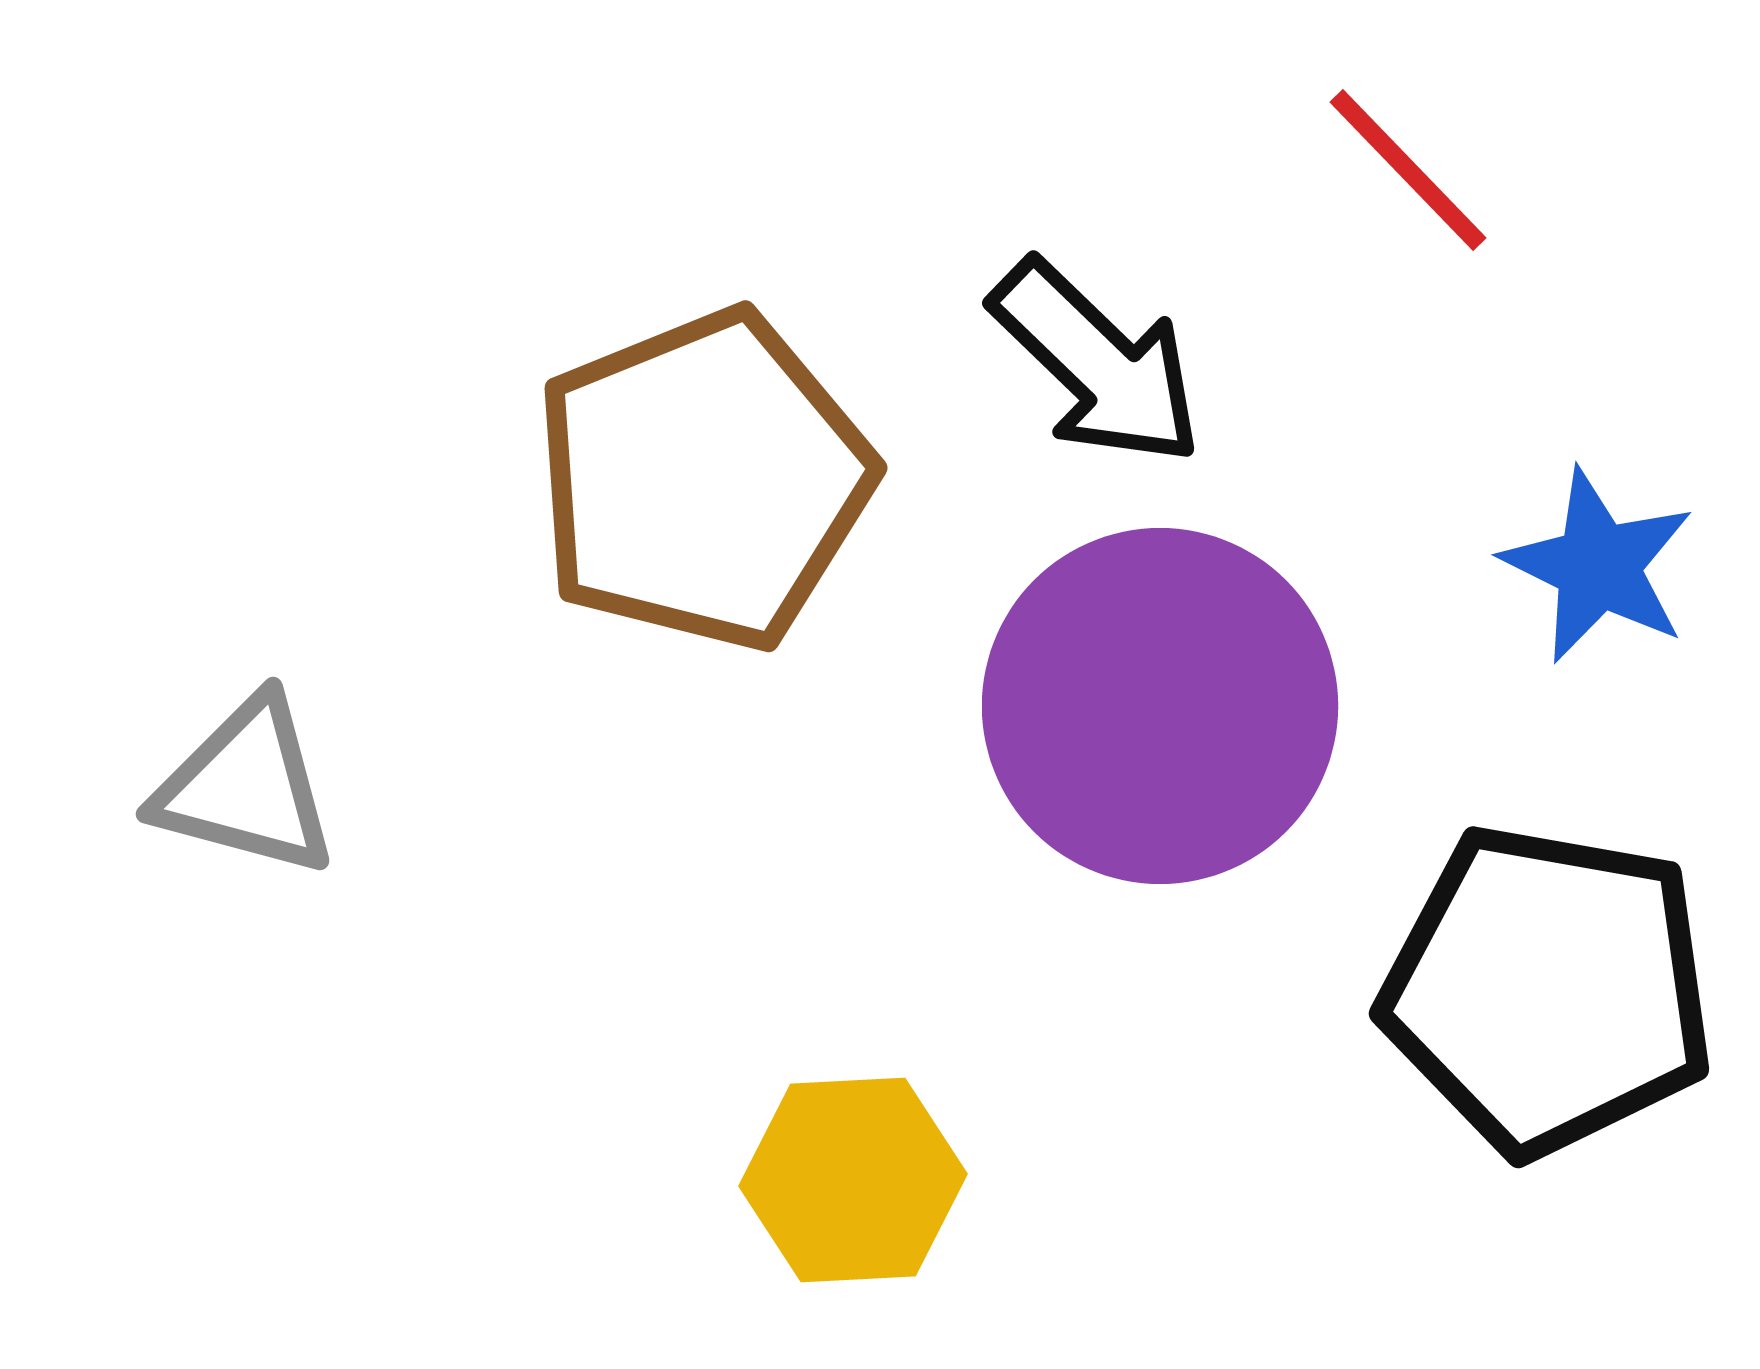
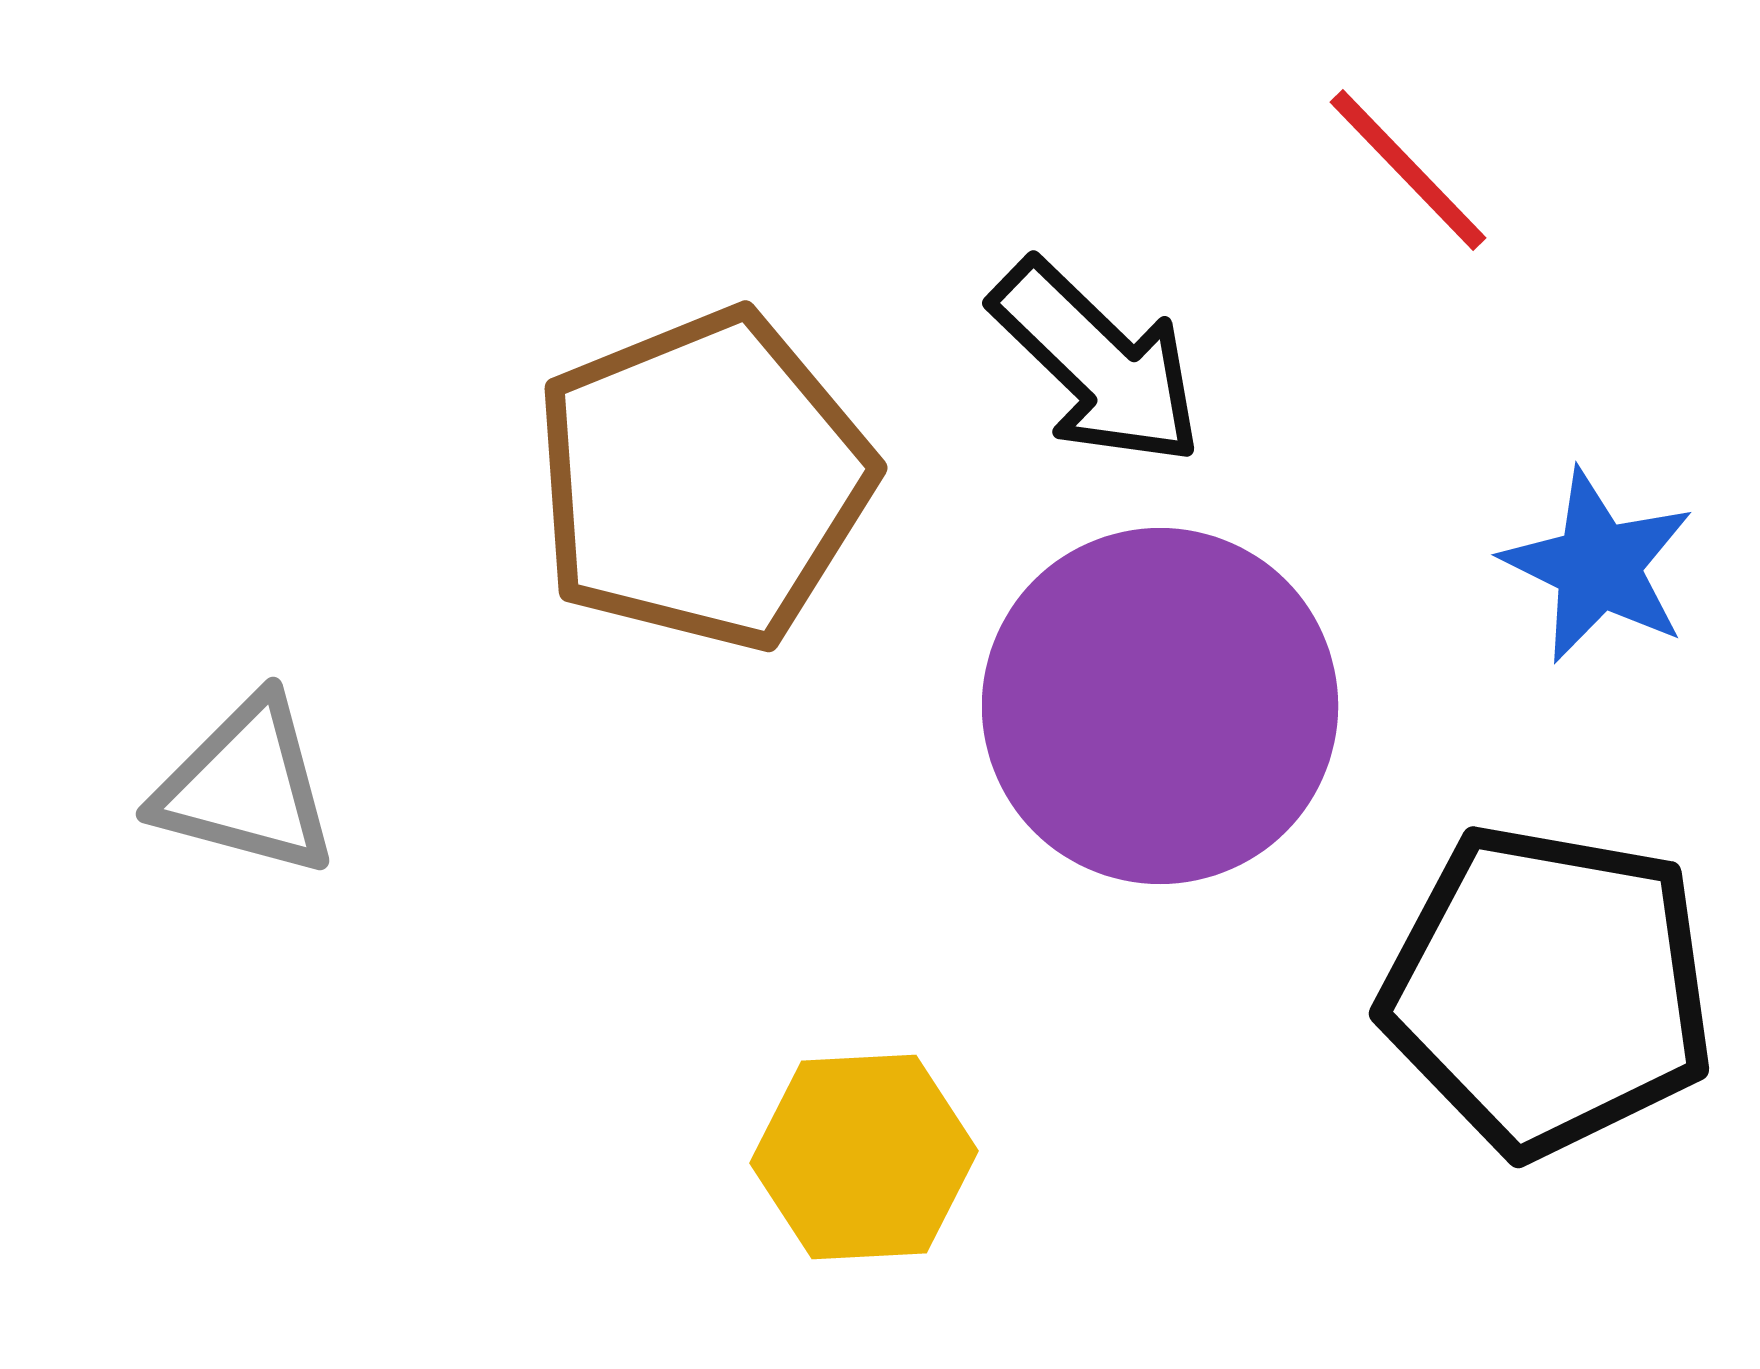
yellow hexagon: moved 11 px right, 23 px up
